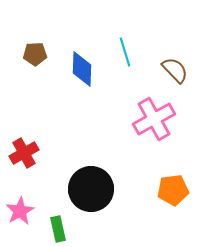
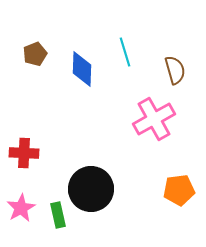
brown pentagon: rotated 20 degrees counterclockwise
brown semicircle: rotated 28 degrees clockwise
red cross: rotated 32 degrees clockwise
orange pentagon: moved 6 px right
pink star: moved 1 px right, 3 px up
green rectangle: moved 14 px up
